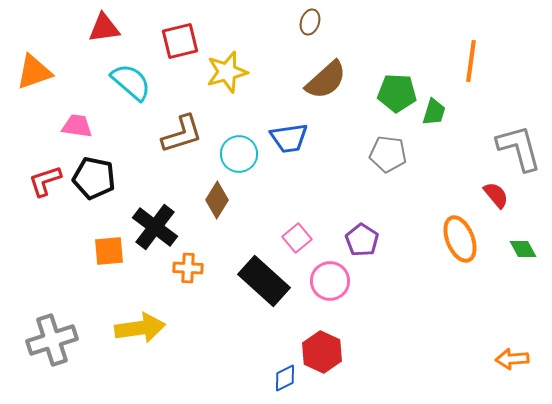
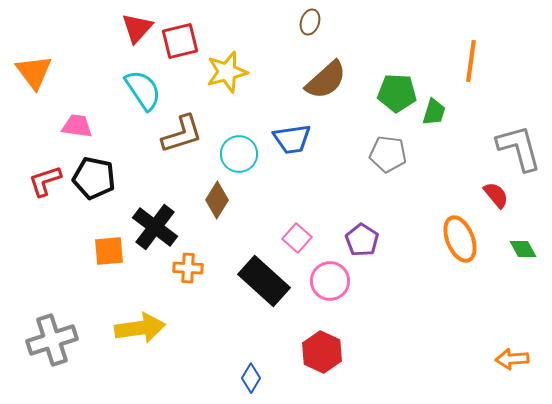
red triangle: moved 33 px right; rotated 40 degrees counterclockwise
orange triangle: rotated 48 degrees counterclockwise
cyan semicircle: moved 12 px right, 8 px down; rotated 15 degrees clockwise
blue trapezoid: moved 3 px right, 1 px down
pink square: rotated 8 degrees counterclockwise
blue diamond: moved 34 px left; rotated 32 degrees counterclockwise
